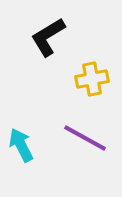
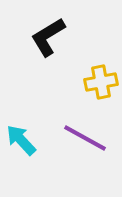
yellow cross: moved 9 px right, 3 px down
cyan arrow: moved 5 px up; rotated 16 degrees counterclockwise
